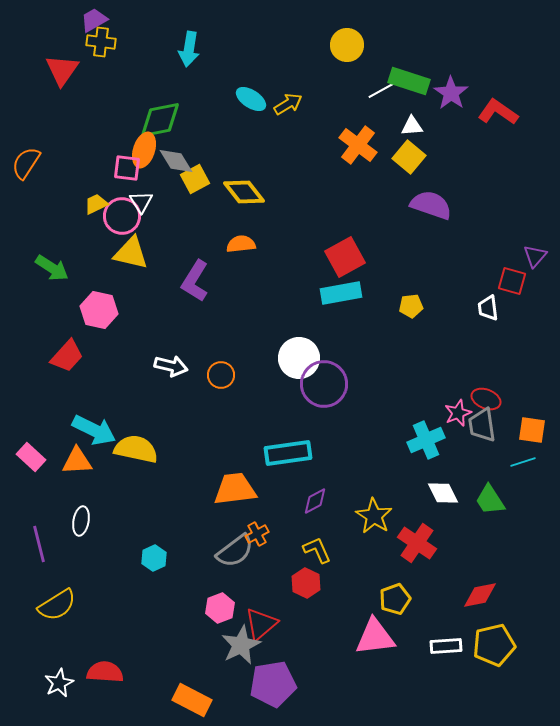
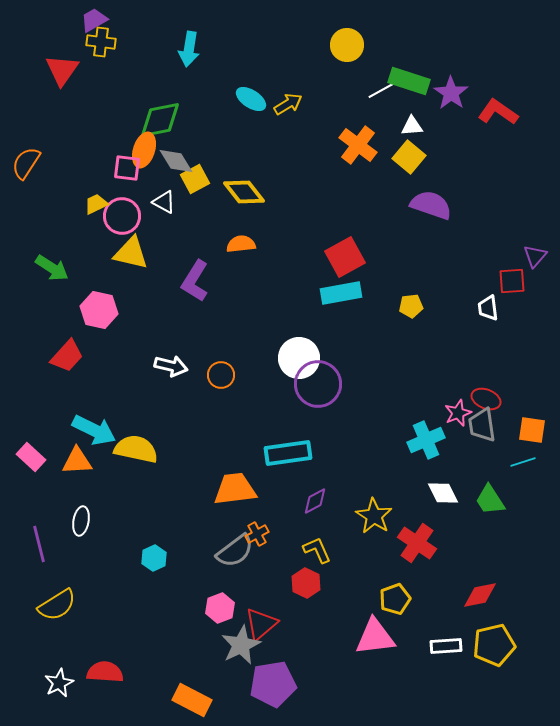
white triangle at (141, 202): moved 23 px right; rotated 30 degrees counterclockwise
red square at (512, 281): rotated 20 degrees counterclockwise
purple circle at (324, 384): moved 6 px left
